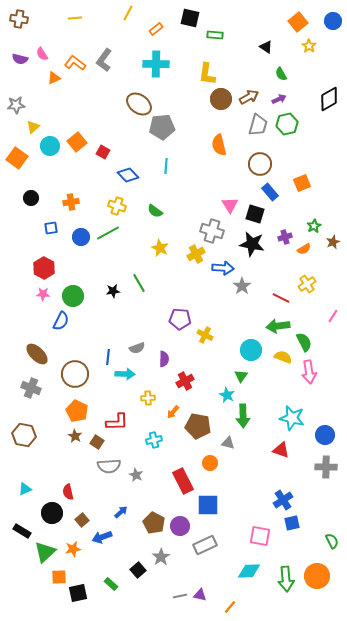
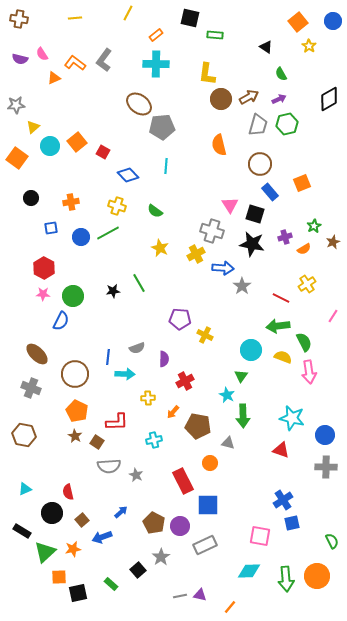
orange rectangle at (156, 29): moved 6 px down
